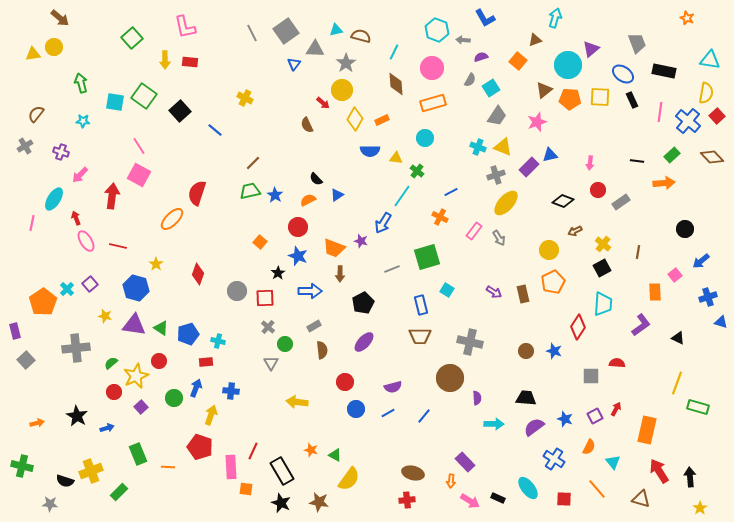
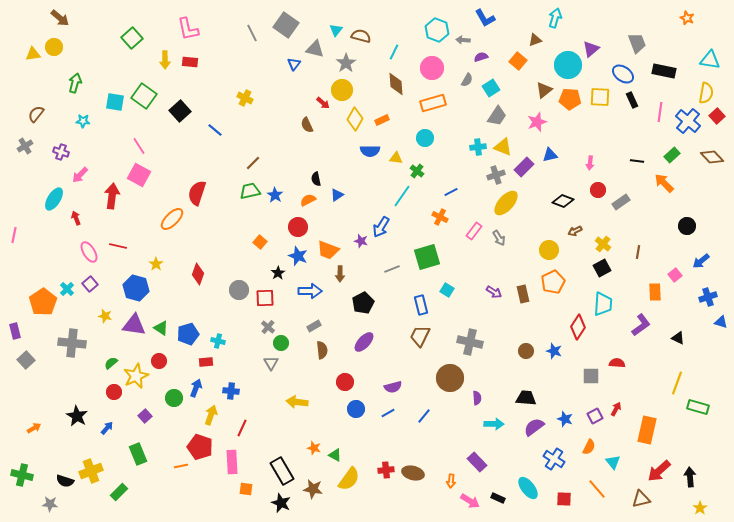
pink L-shape at (185, 27): moved 3 px right, 2 px down
cyan triangle at (336, 30): rotated 40 degrees counterclockwise
gray square at (286, 31): moved 6 px up; rotated 20 degrees counterclockwise
gray triangle at (315, 49): rotated 12 degrees clockwise
gray semicircle at (470, 80): moved 3 px left
green arrow at (81, 83): moved 6 px left; rotated 30 degrees clockwise
cyan cross at (478, 147): rotated 28 degrees counterclockwise
purple rectangle at (529, 167): moved 5 px left
black semicircle at (316, 179): rotated 32 degrees clockwise
orange arrow at (664, 183): rotated 130 degrees counterclockwise
pink line at (32, 223): moved 18 px left, 12 px down
blue arrow at (383, 223): moved 2 px left, 4 px down
black circle at (685, 229): moved 2 px right, 3 px up
pink ellipse at (86, 241): moved 3 px right, 11 px down
orange trapezoid at (334, 248): moved 6 px left, 2 px down
gray circle at (237, 291): moved 2 px right, 1 px up
brown trapezoid at (420, 336): rotated 115 degrees clockwise
green circle at (285, 344): moved 4 px left, 1 px up
gray cross at (76, 348): moved 4 px left, 5 px up; rotated 12 degrees clockwise
purple square at (141, 407): moved 4 px right, 9 px down
orange arrow at (37, 423): moved 3 px left, 5 px down; rotated 16 degrees counterclockwise
blue arrow at (107, 428): rotated 32 degrees counterclockwise
orange star at (311, 450): moved 3 px right, 2 px up
red line at (253, 451): moved 11 px left, 23 px up
purple rectangle at (465, 462): moved 12 px right
green cross at (22, 466): moved 9 px down
orange line at (168, 467): moved 13 px right, 1 px up; rotated 16 degrees counterclockwise
pink rectangle at (231, 467): moved 1 px right, 5 px up
red arrow at (659, 471): rotated 100 degrees counterclockwise
brown triangle at (641, 499): rotated 30 degrees counterclockwise
red cross at (407, 500): moved 21 px left, 30 px up
brown star at (319, 502): moved 6 px left, 13 px up
